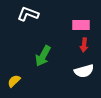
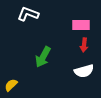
green arrow: moved 1 px down
yellow semicircle: moved 3 px left, 4 px down
